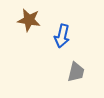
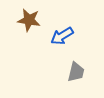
blue arrow: rotated 45 degrees clockwise
